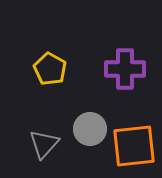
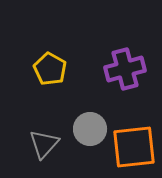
purple cross: rotated 15 degrees counterclockwise
orange square: moved 1 px down
